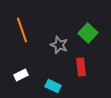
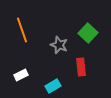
cyan rectangle: rotated 56 degrees counterclockwise
